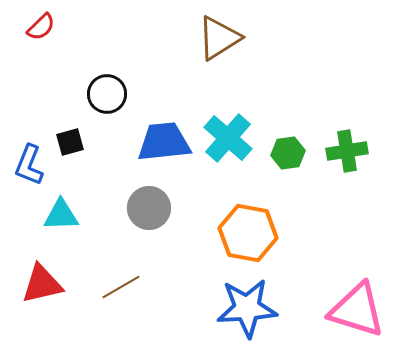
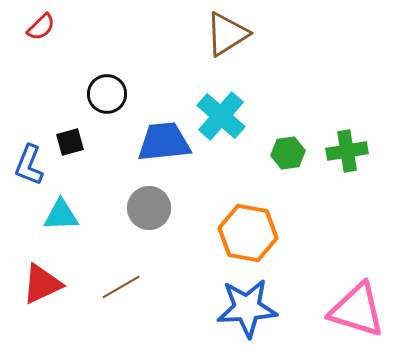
brown triangle: moved 8 px right, 4 px up
cyan cross: moved 7 px left, 22 px up
red triangle: rotated 12 degrees counterclockwise
